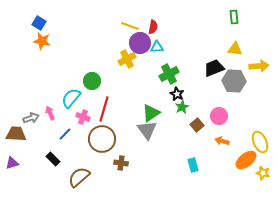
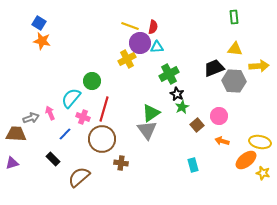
yellow ellipse: rotated 55 degrees counterclockwise
